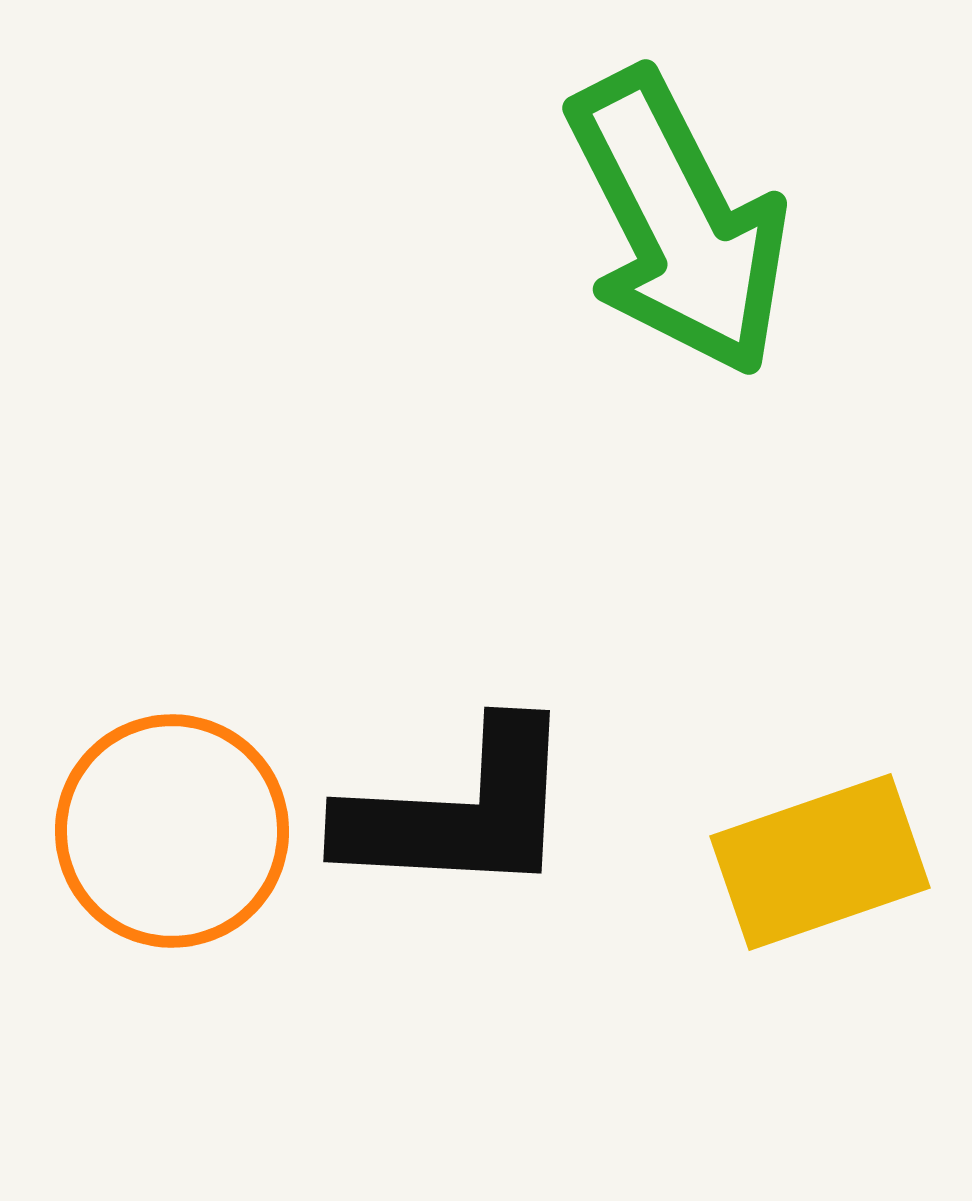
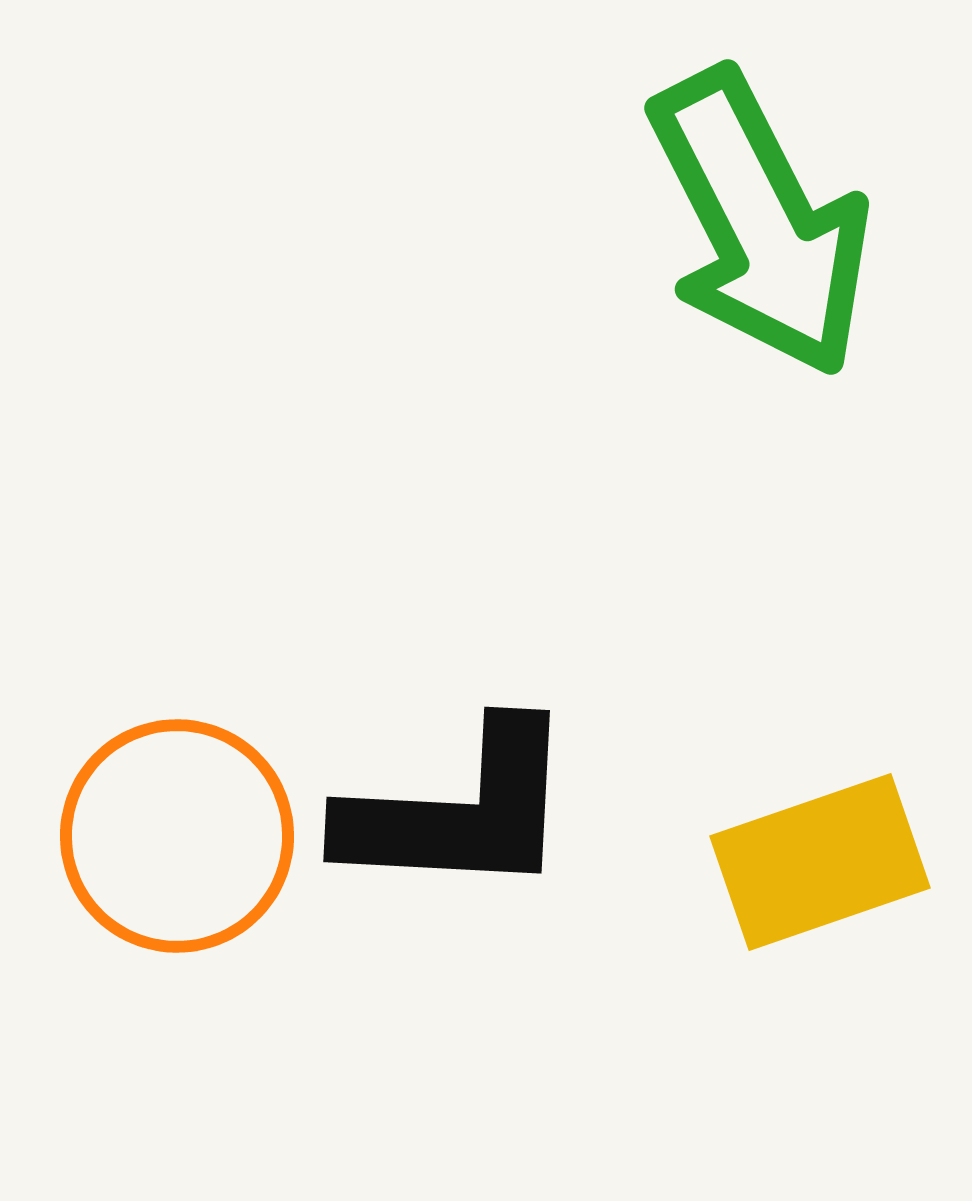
green arrow: moved 82 px right
orange circle: moved 5 px right, 5 px down
